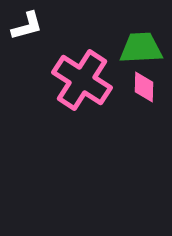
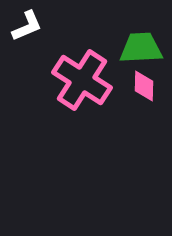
white L-shape: rotated 8 degrees counterclockwise
pink diamond: moved 1 px up
